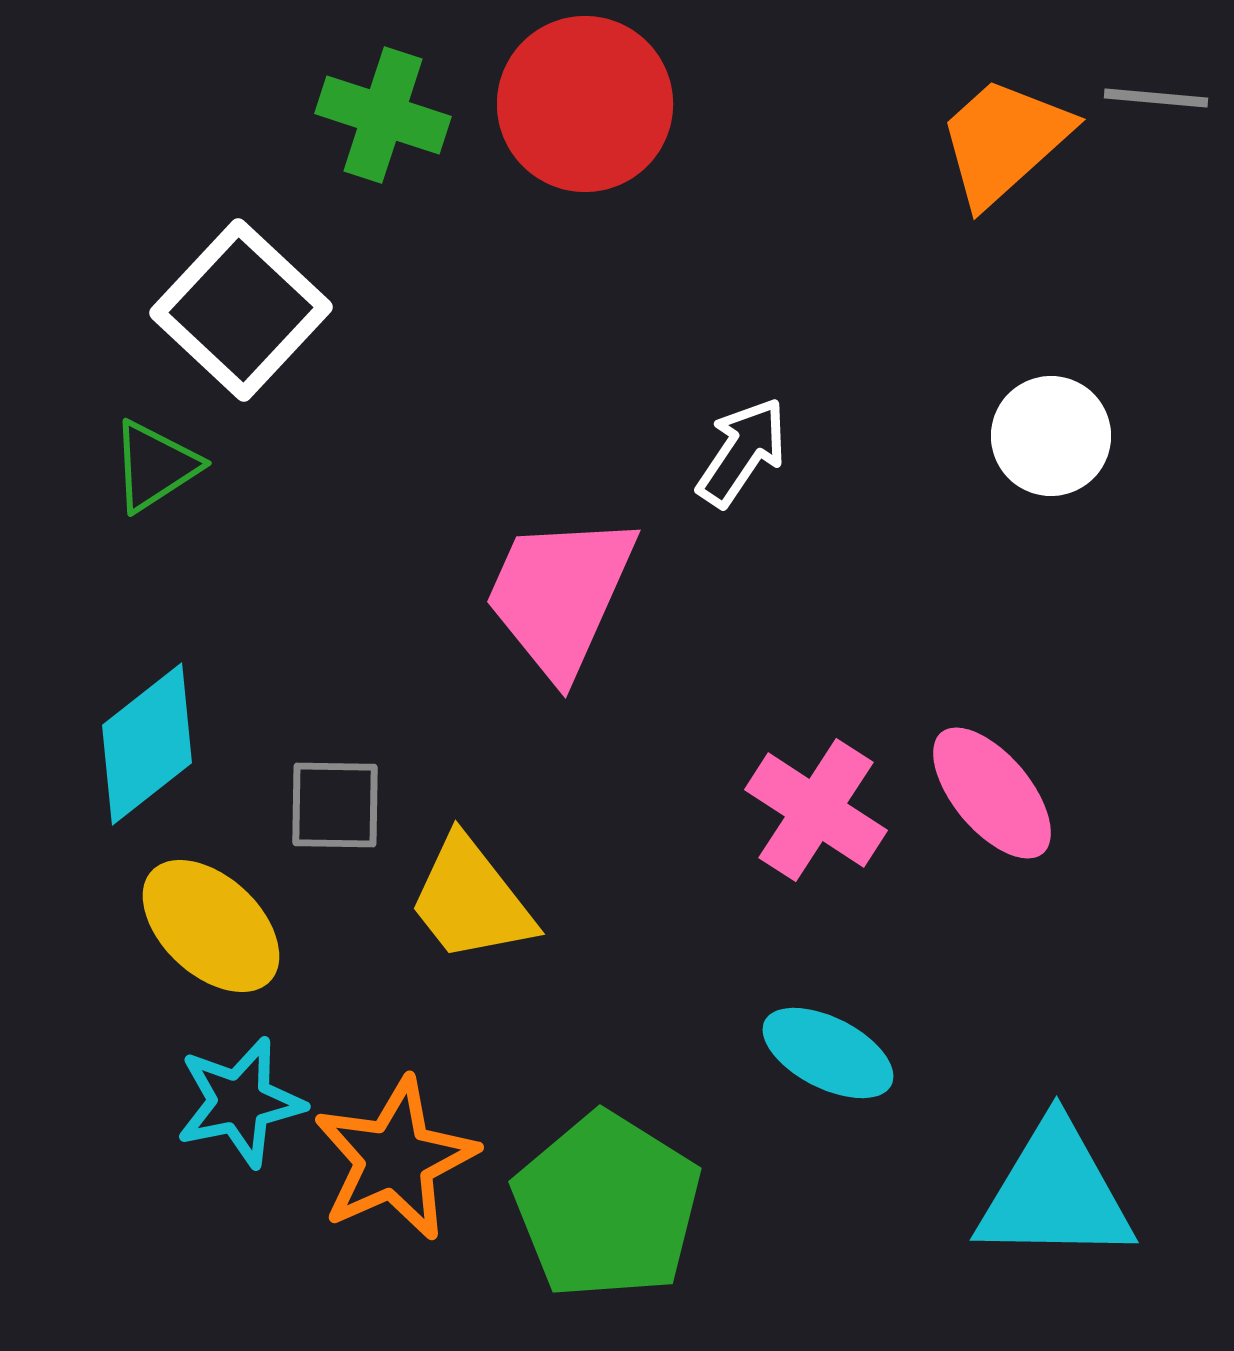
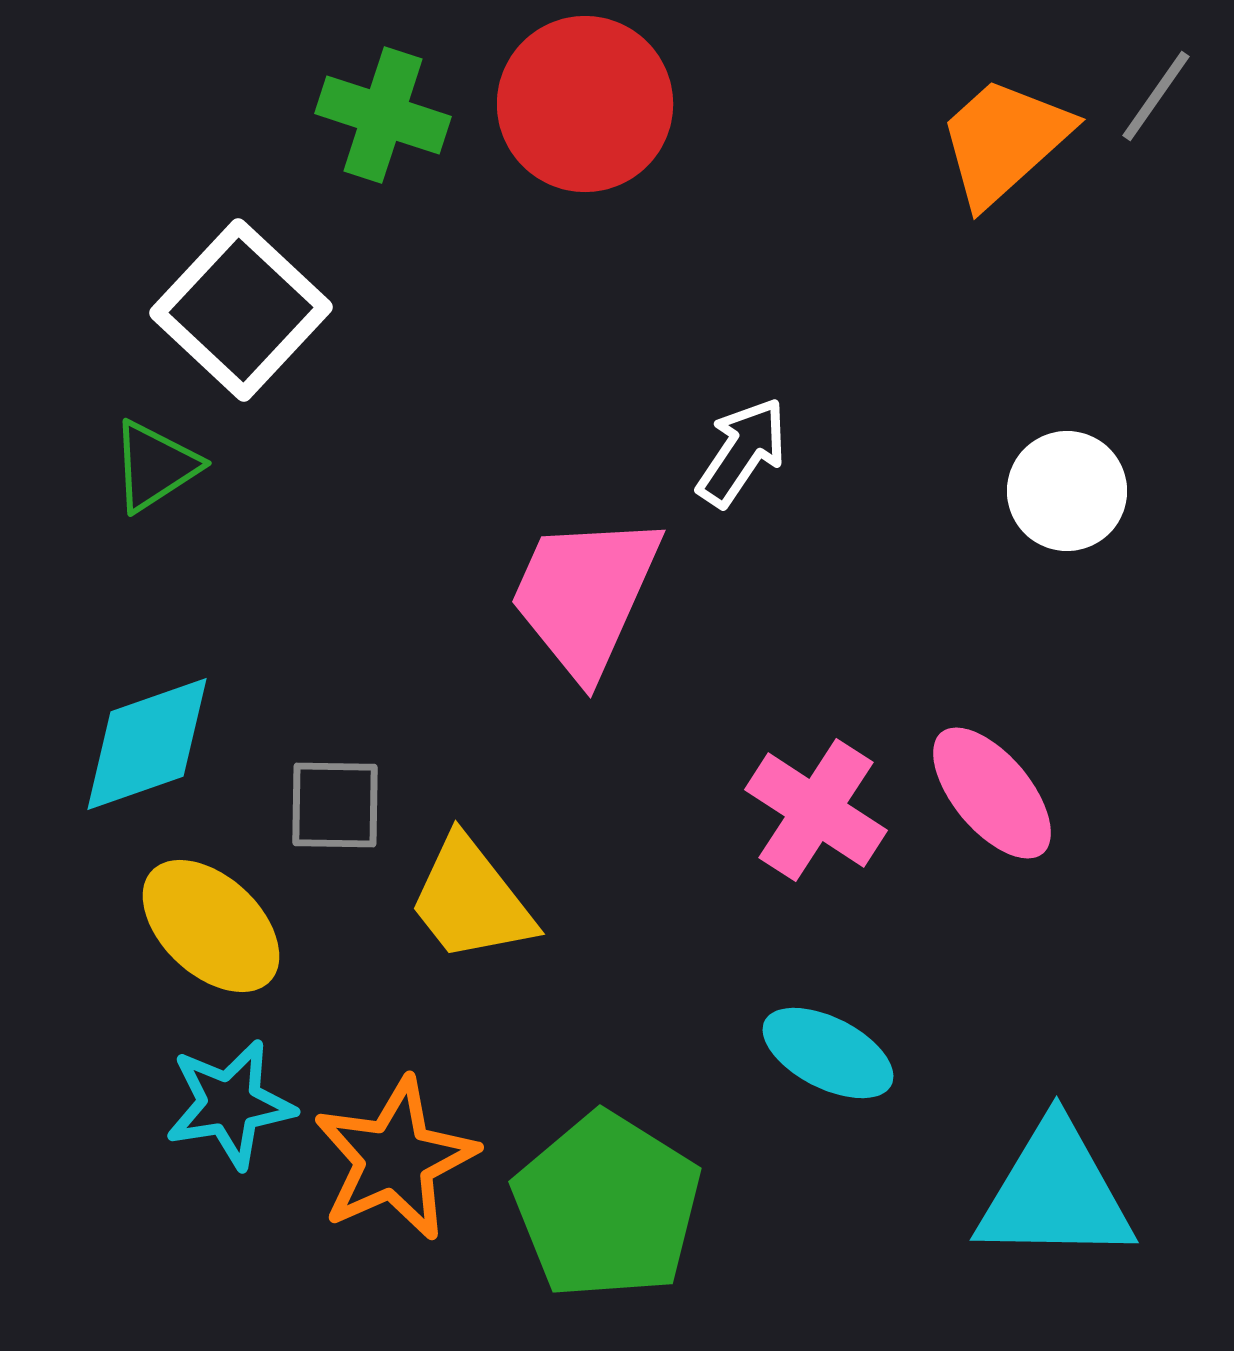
gray line: moved 2 px up; rotated 60 degrees counterclockwise
white circle: moved 16 px right, 55 px down
pink trapezoid: moved 25 px right
cyan diamond: rotated 19 degrees clockwise
cyan star: moved 10 px left, 2 px down; rotated 3 degrees clockwise
